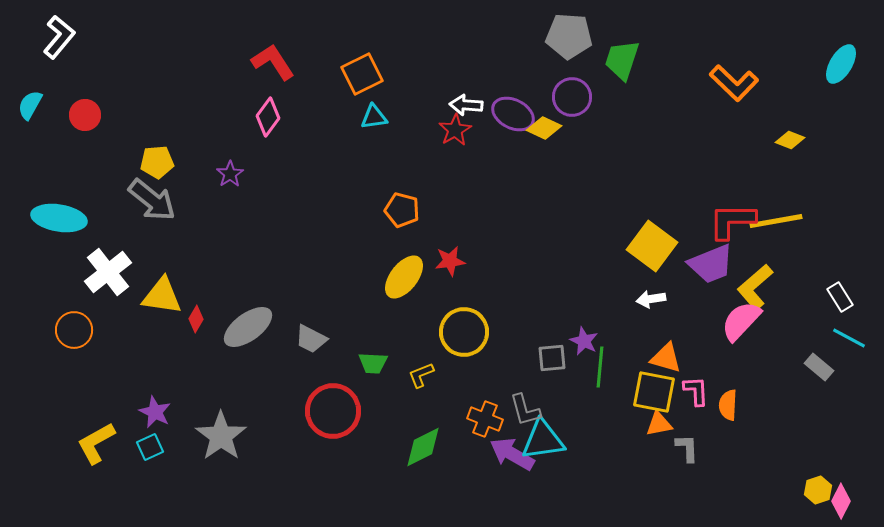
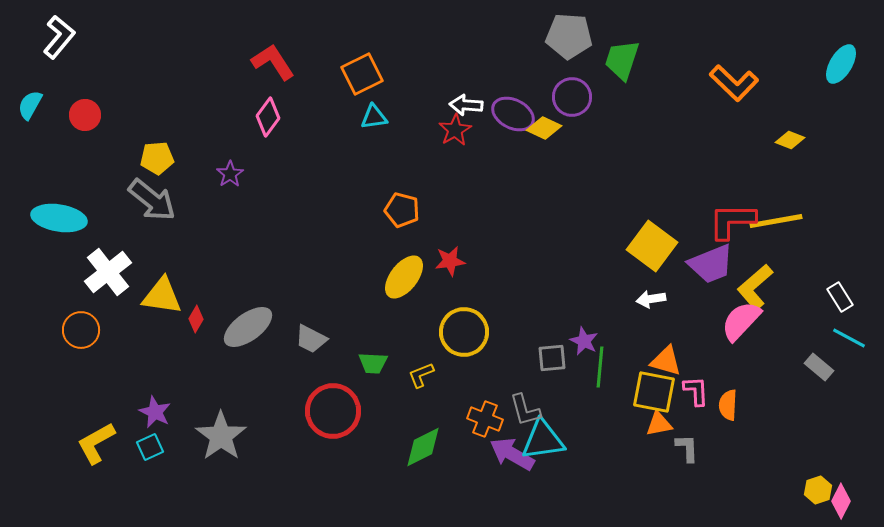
yellow pentagon at (157, 162): moved 4 px up
orange circle at (74, 330): moved 7 px right
orange triangle at (666, 358): moved 3 px down
